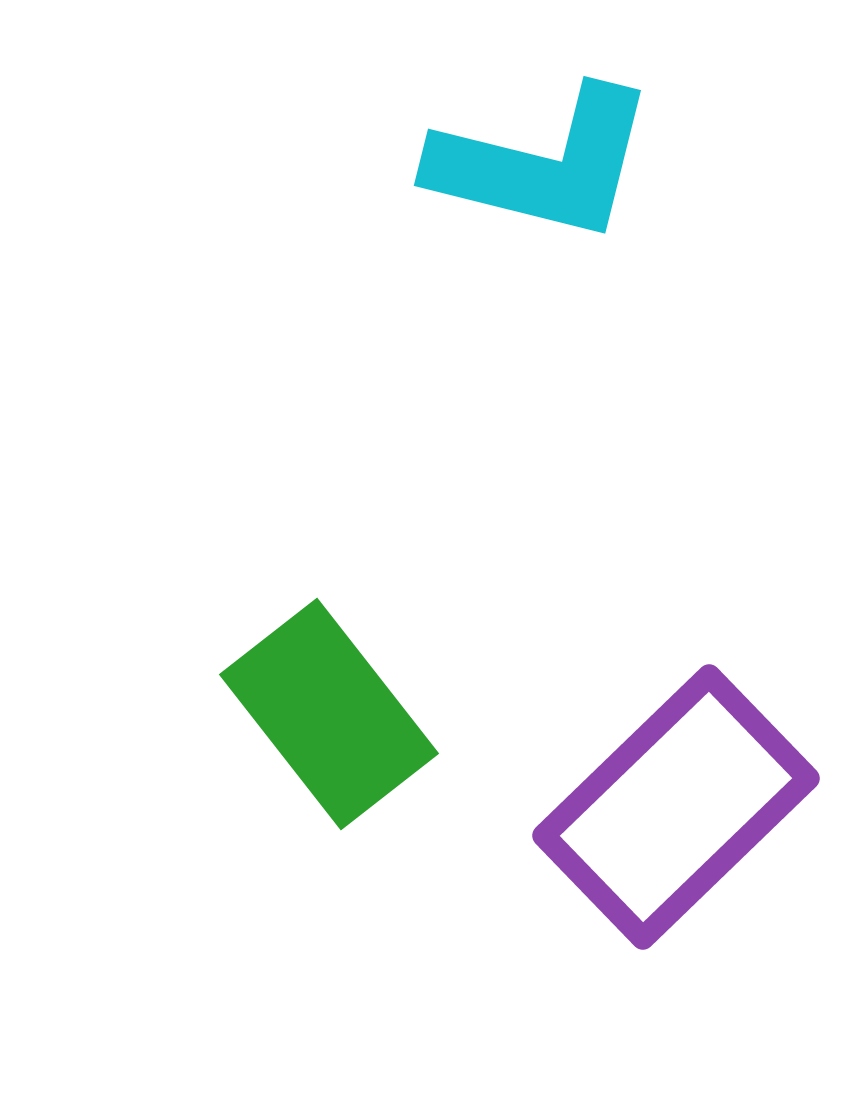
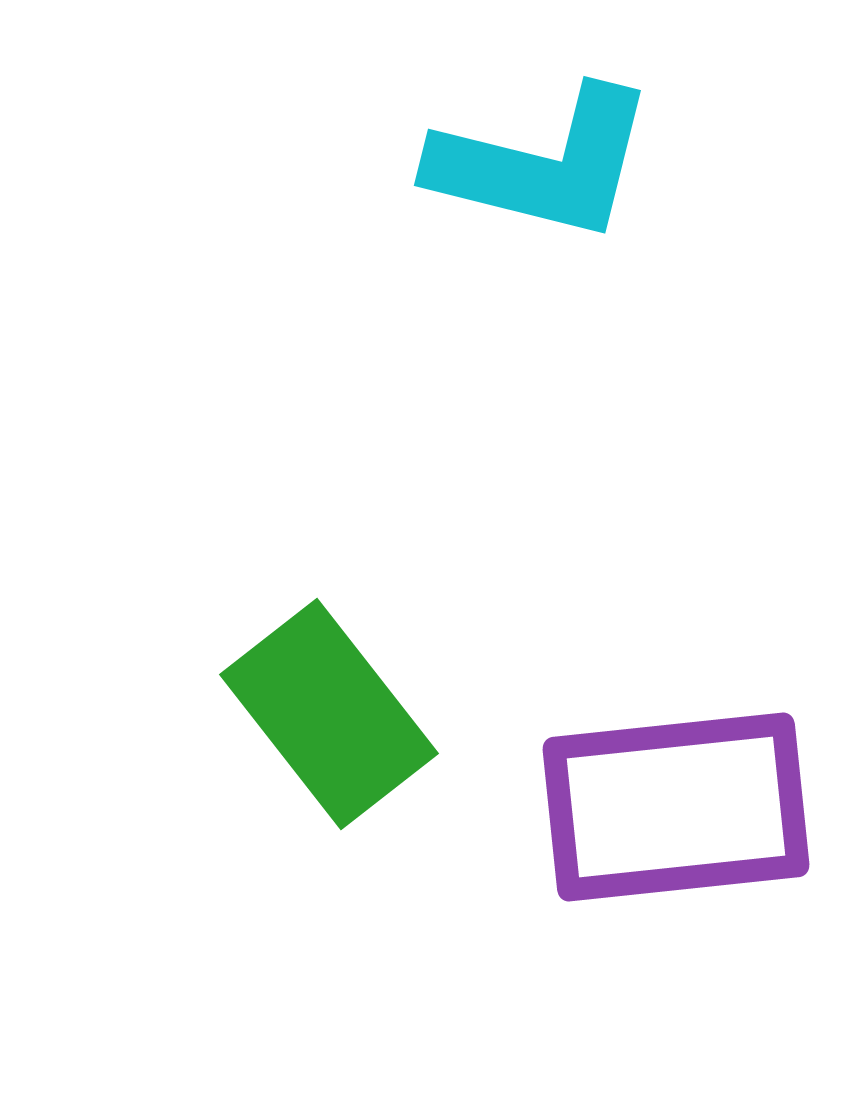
purple rectangle: rotated 38 degrees clockwise
